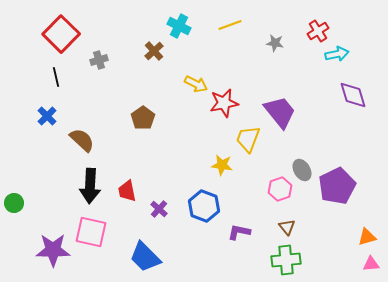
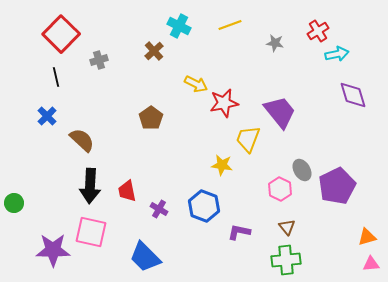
brown pentagon: moved 8 px right
pink hexagon: rotated 15 degrees counterclockwise
purple cross: rotated 12 degrees counterclockwise
